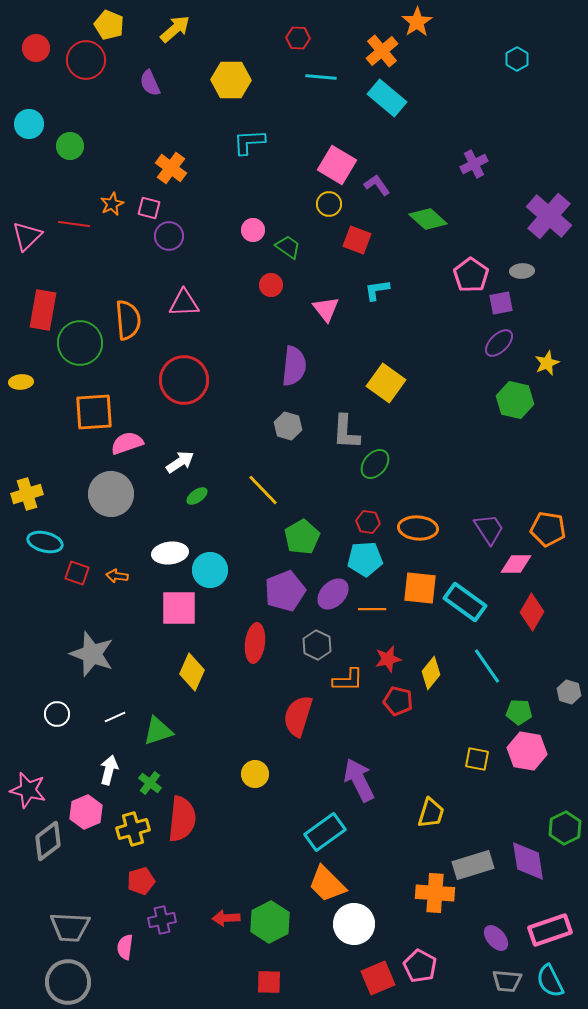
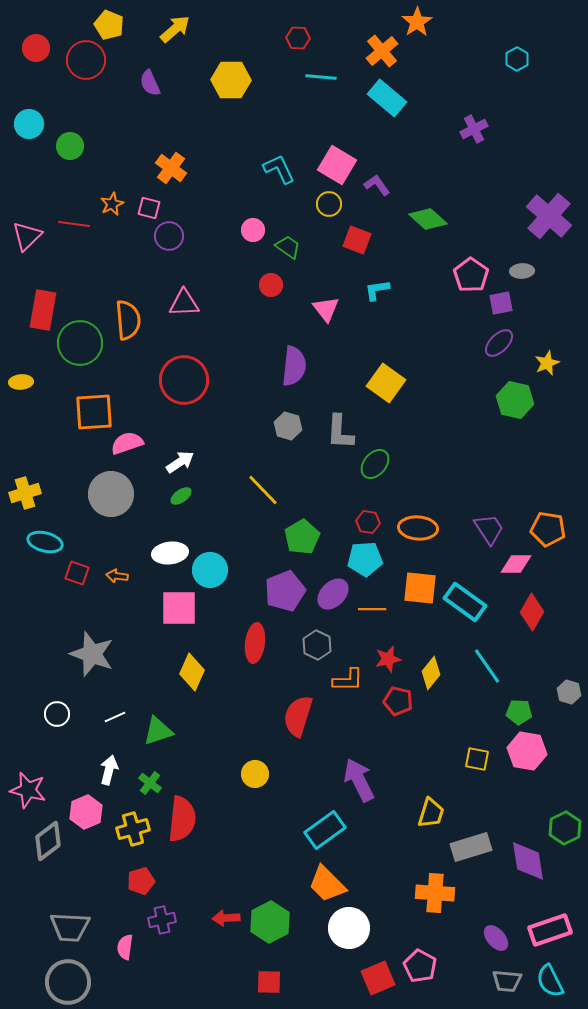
cyan L-shape at (249, 142): moved 30 px right, 27 px down; rotated 68 degrees clockwise
purple cross at (474, 164): moved 35 px up
gray L-shape at (346, 432): moved 6 px left
yellow cross at (27, 494): moved 2 px left, 1 px up
green ellipse at (197, 496): moved 16 px left
cyan rectangle at (325, 832): moved 2 px up
gray rectangle at (473, 865): moved 2 px left, 18 px up
white circle at (354, 924): moved 5 px left, 4 px down
